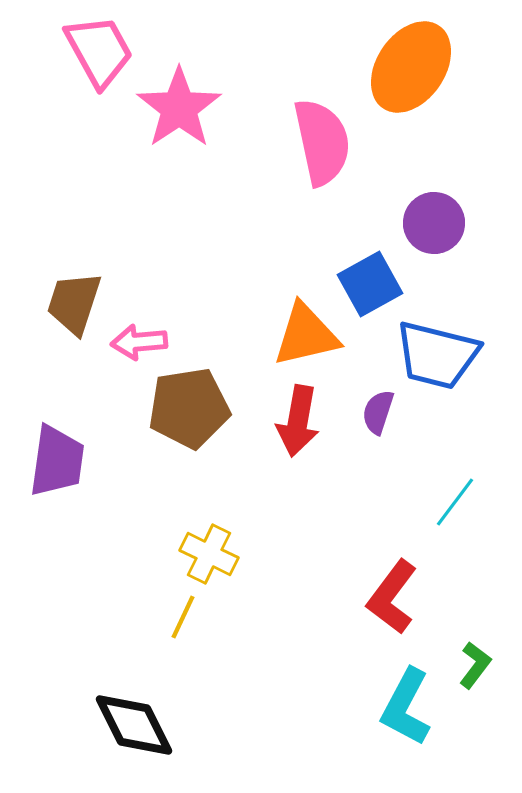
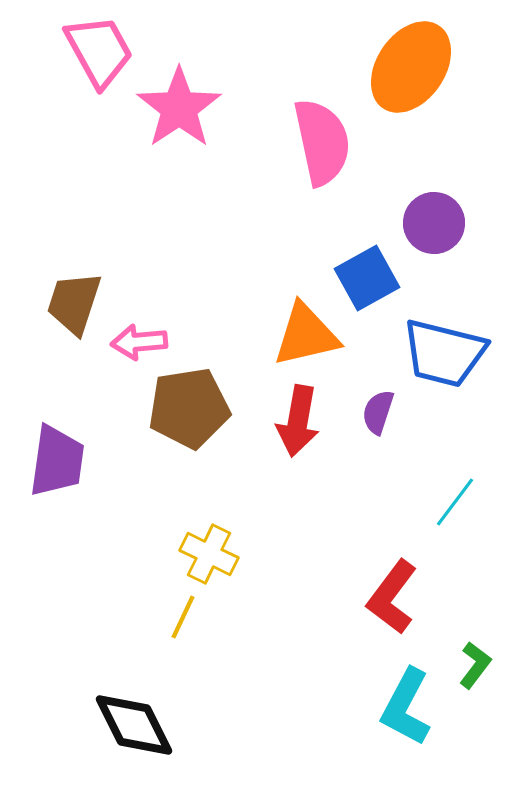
blue square: moved 3 px left, 6 px up
blue trapezoid: moved 7 px right, 2 px up
